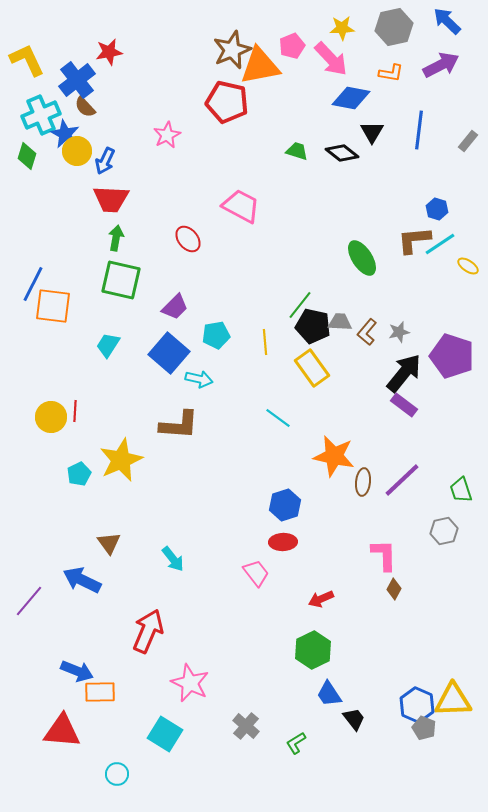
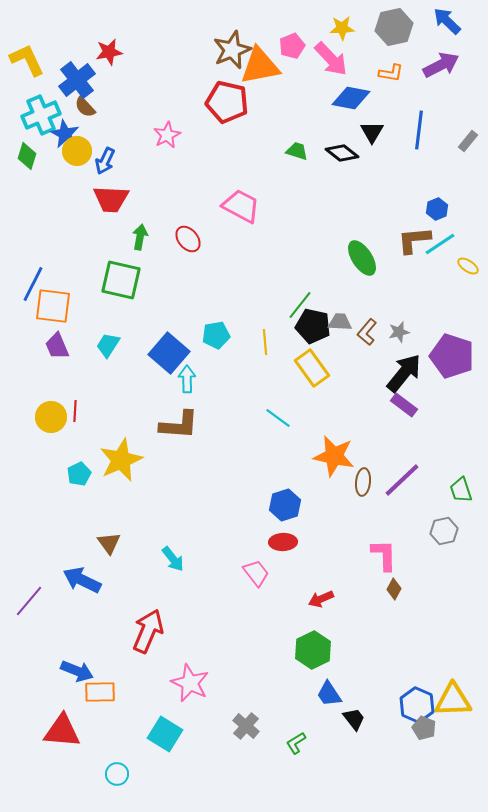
blue hexagon at (437, 209): rotated 20 degrees clockwise
green arrow at (116, 238): moved 24 px right, 1 px up
purple trapezoid at (175, 307): moved 118 px left, 39 px down; rotated 112 degrees clockwise
cyan arrow at (199, 379): moved 12 px left; rotated 104 degrees counterclockwise
